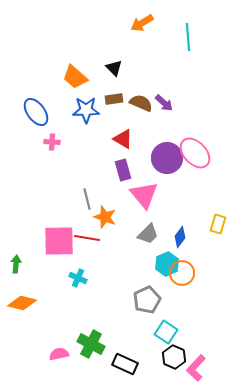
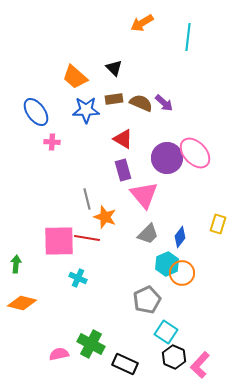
cyan line: rotated 12 degrees clockwise
pink L-shape: moved 4 px right, 3 px up
